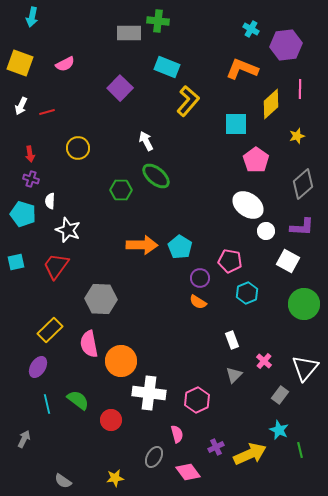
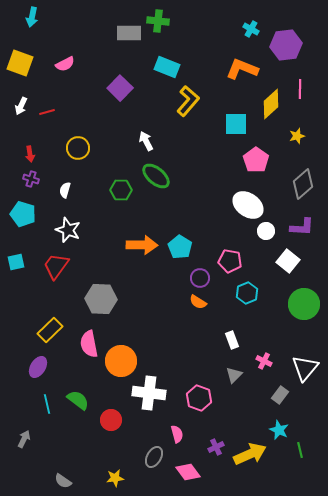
white semicircle at (50, 201): moved 15 px right, 11 px up; rotated 14 degrees clockwise
white square at (288, 261): rotated 10 degrees clockwise
pink cross at (264, 361): rotated 14 degrees counterclockwise
pink hexagon at (197, 400): moved 2 px right, 2 px up; rotated 15 degrees counterclockwise
